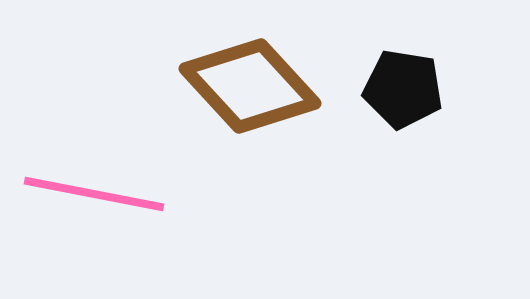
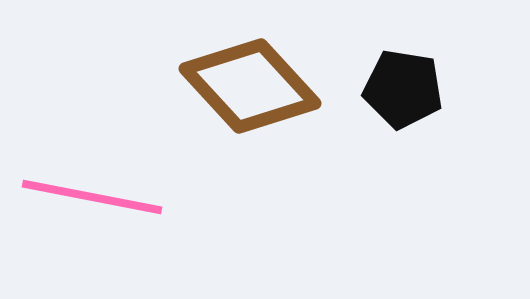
pink line: moved 2 px left, 3 px down
